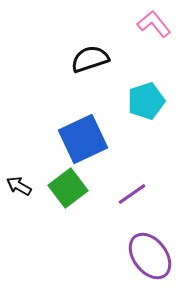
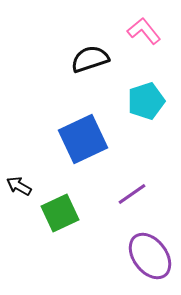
pink L-shape: moved 10 px left, 7 px down
green square: moved 8 px left, 25 px down; rotated 12 degrees clockwise
